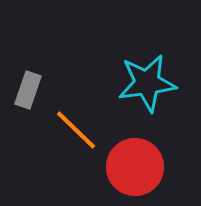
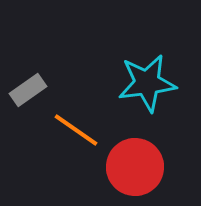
gray rectangle: rotated 36 degrees clockwise
orange line: rotated 9 degrees counterclockwise
